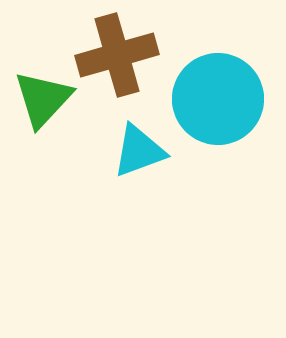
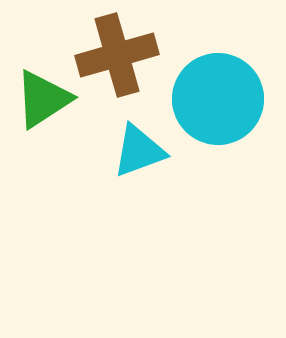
green triangle: rotated 14 degrees clockwise
